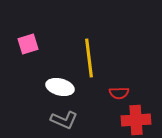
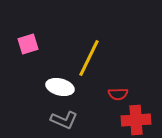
yellow line: rotated 33 degrees clockwise
red semicircle: moved 1 px left, 1 px down
